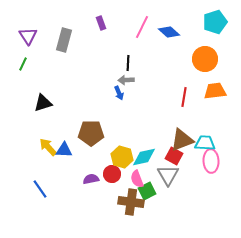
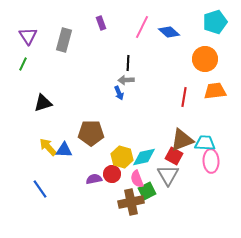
purple semicircle: moved 3 px right
brown cross: rotated 20 degrees counterclockwise
